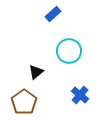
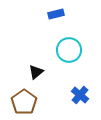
blue rectangle: moved 3 px right; rotated 28 degrees clockwise
cyan circle: moved 1 px up
